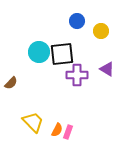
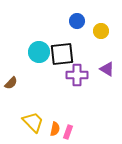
orange semicircle: moved 2 px left, 1 px up; rotated 16 degrees counterclockwise
